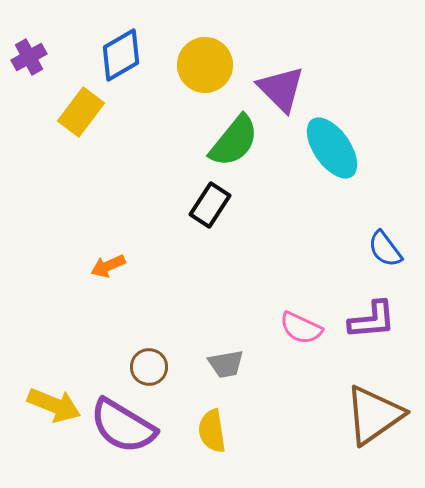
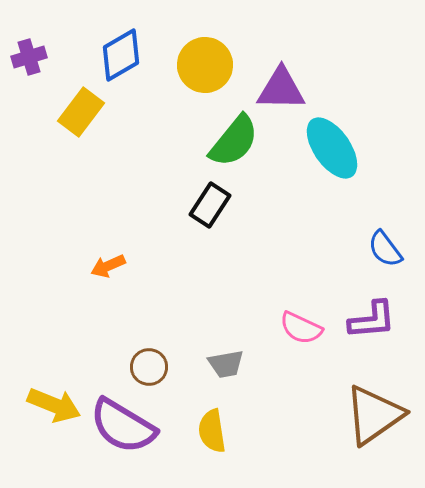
purple cross: rotated 12 degrees clockwise
purple triangle: rotated 44 degrees counterclockwise
